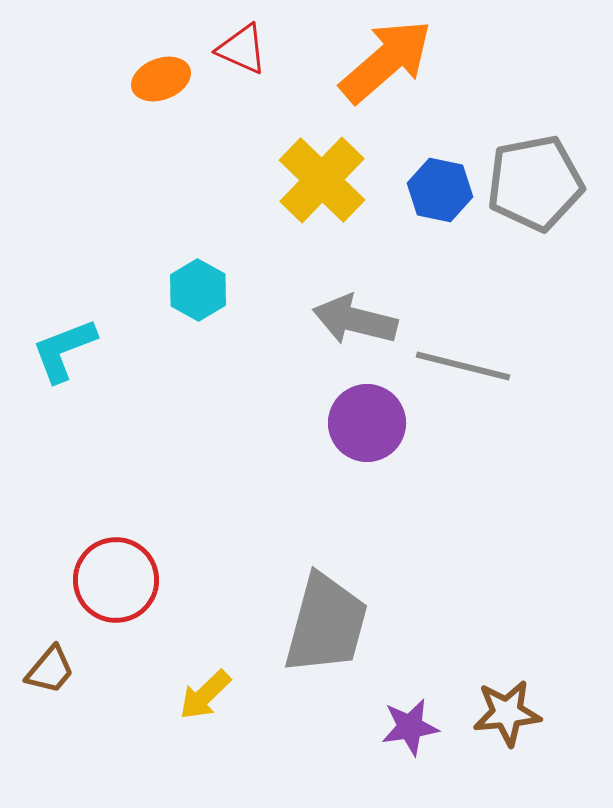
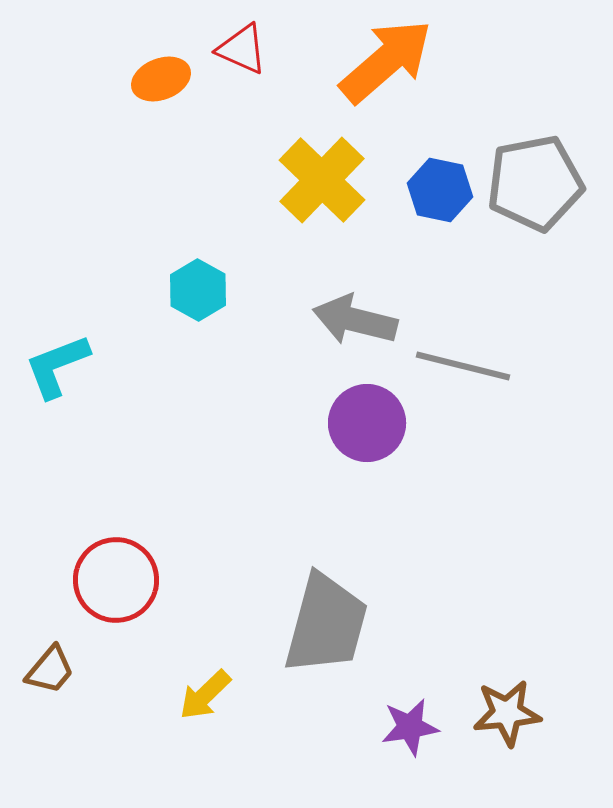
cyan L-shape: moved 7 px left, 16 px down
